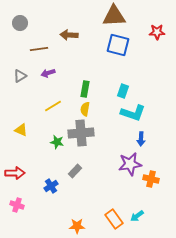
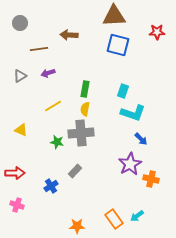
blue arrow: rotated 48 degrees counterclockwise
purple star: rotated 20 degrees counterclockwise
